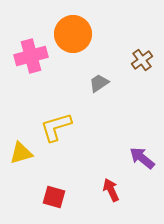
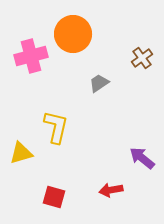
brown cross: moved 2 px up
yellow L-shape: rotated 120 degrees clockwise
red arrow: rotated 75 degrees counterclockwise
